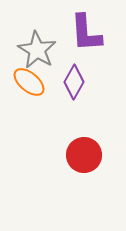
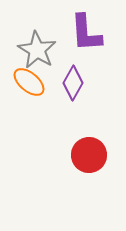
purple diamond: moved 1 px left, 1 px down
red circle: moved 5 px right
